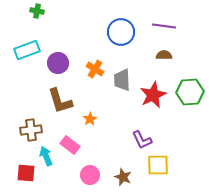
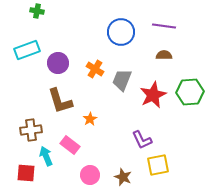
gray trapezoid: rotated 25 degrees clockwise
yellow square: rotated 10 degrees counterclockwise
